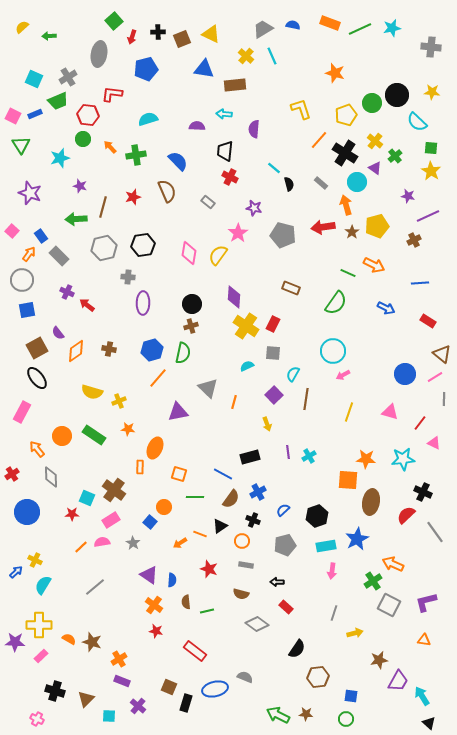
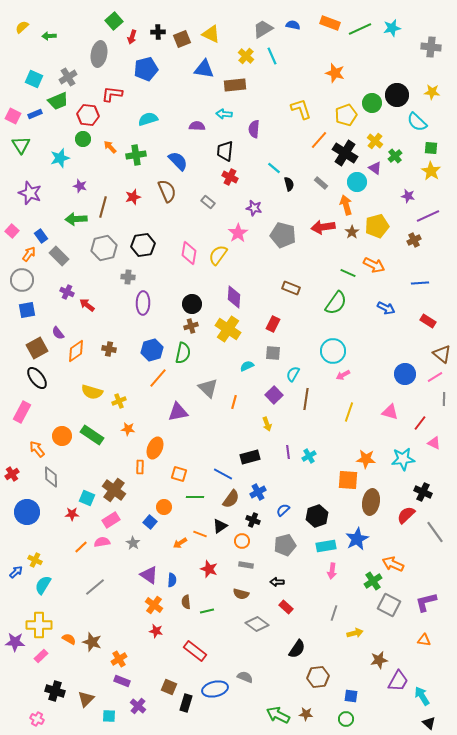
yellow cross at (246, 326): moved 18 px left, 3 px down
green rectangle at (94, 435): moved 2 px left
